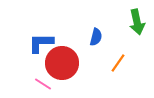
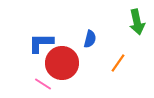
blue semicircle: moved 6 px left, 2 px down
